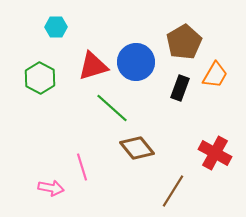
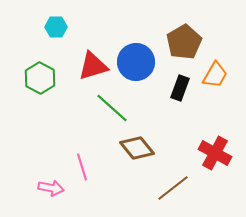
brown line: moved 3 px up; rotated 20 degrees clockwise
